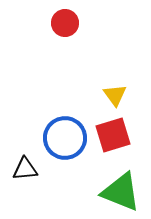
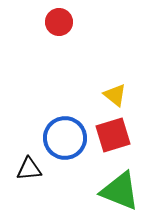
red circle: moved 6 px left, 1 px up
yellow triangle: rotated 15 degrees counterclockwise
black triangle: moved 4 px right
green triangle: moved 1 px left, 1 px up
